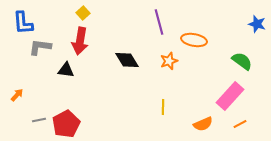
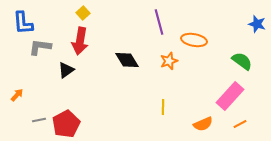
black triangle: rotated 42 degrees counterclockwise
